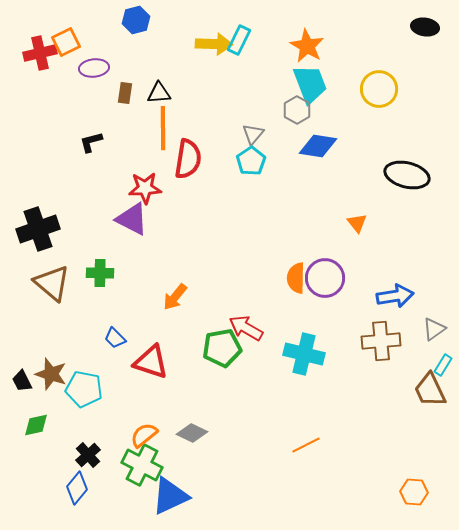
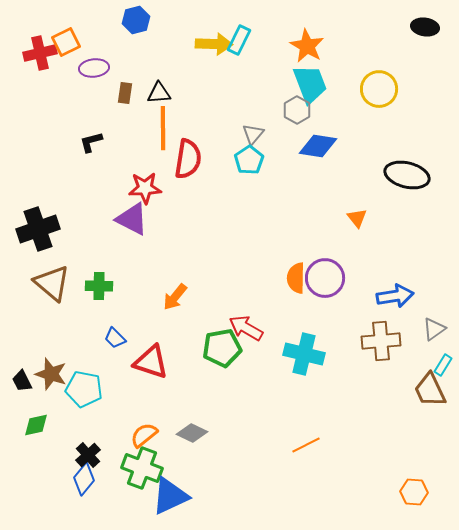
cyan pentagon at (251, 161): moved 2 px left, 1 px up
orange triangle at (357, 223): moved 5 px up
green cross at (100, 273): moved 1 px left, 13 px down
green cross at (142, 465): moved 3 px down; rotated 6 degrees counterclockwise
blue diamond at (77, 488): moved 7 px right, 9 px up
